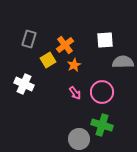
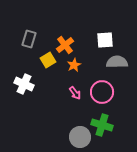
gray semicircle: moved 6 px left
gray circle: moved 1 px right, 2 px up
